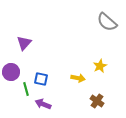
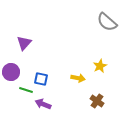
green line: moved 1 px down; rotated 56 degrees counterclockwise
